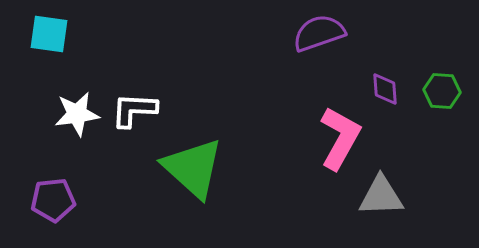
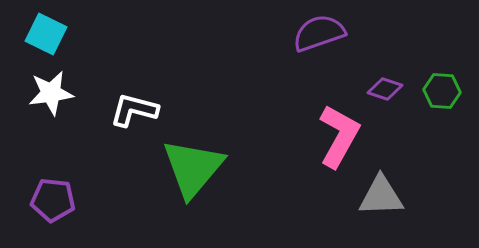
cyan square: moved 3 px left; rotated 18 degrees clockwise
purple diamond: rotated 68 degrees counterclockwise
white L-shape: rotated 12 degrees clockwise
white star: moved 26 px left, 21 px up
pink L-shape: moved 1 px left, 2 px up
green triangle: rotated 28 degrees clockwise
purple pentagon: rotated 12 degrees clockwise
